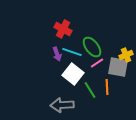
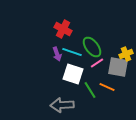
yellow cross: moved 1 px up
white square: rotated 20 degrees counterclockwise
orange line: rotated 63 degrees counterclockwise
